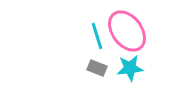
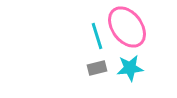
pink ellipse: moved 4 px up
gray rectangle: rotated 36 degrees counterclockwise
